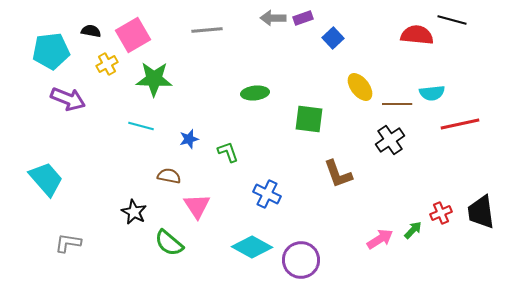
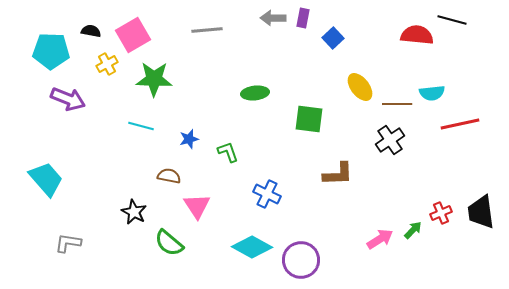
purple rectangle: rotated 60 degrees counterclockwise
cyan pentagon: rotated 9 degrees clockwise
brown L-shape: rotated 72 degrees counterclockwise
